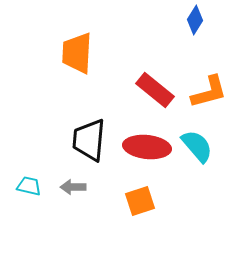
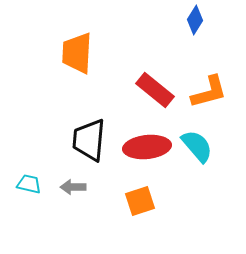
red ellipse: rotated 12 degrees counterclockwise
cyan trapezoid: moved 2 px up
